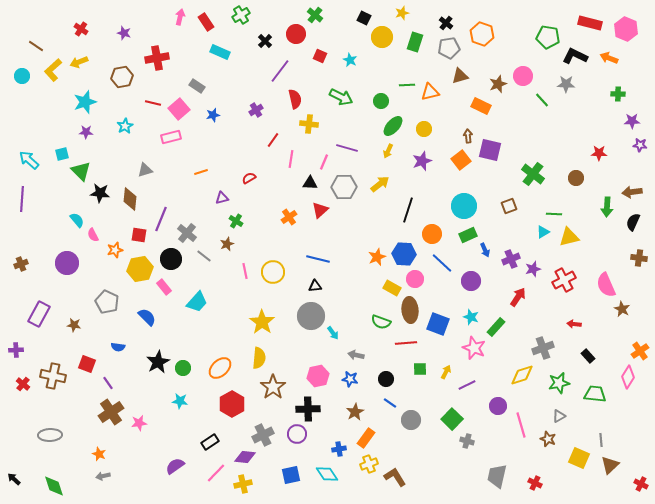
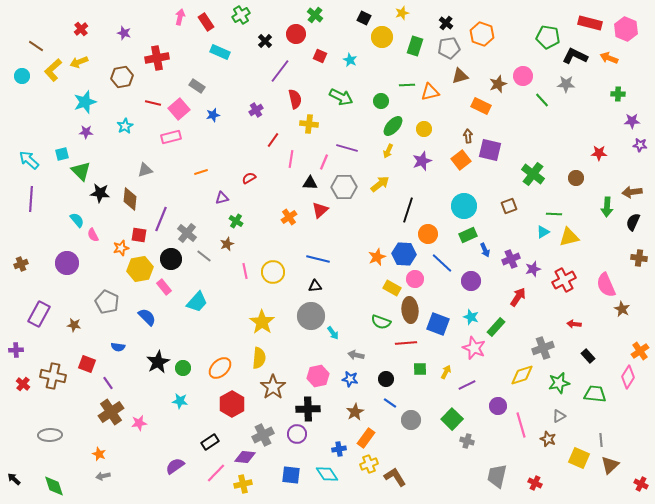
red cross at (81, 29): rotated 16 degrees clockwise
green rectangle at (415, 42): moved 4 px down
purple line at (22, 199): moved 9 px right
orange circle at (432, 234): moved 4 px left
orange star at (115, 250): moved 6 px right, 2 px up
blue square at (291, 475): rotated 18 degrees clockwise
